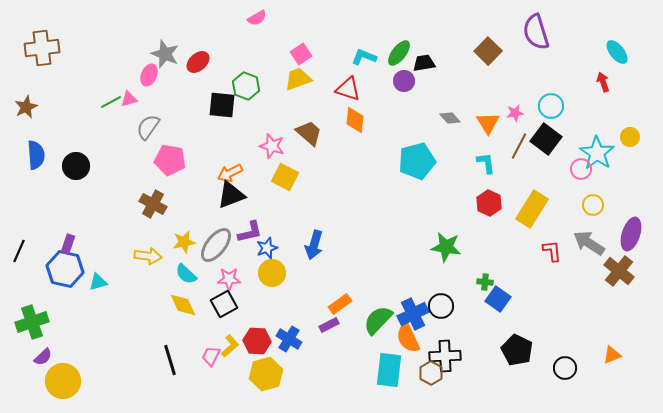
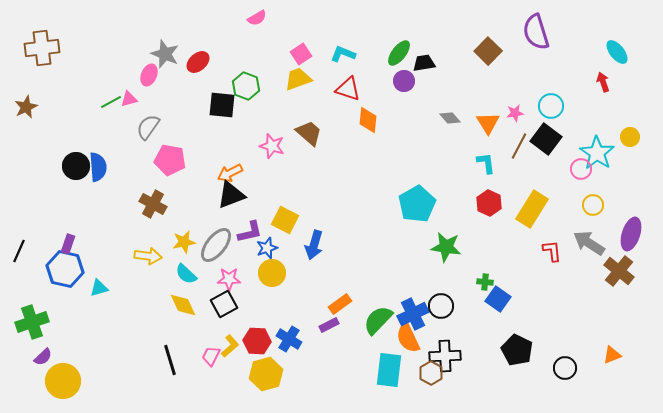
cyan L-shape at (364, 57): moved 21 px left, 3 px up
orange diamond at (355, 120): moved 13 px right
blue semicircle at (36, 155): moved 62 px right, 12 px down
cyan pentagon at (417, 161): moved 43 px down; rotated 15 degrees counterclockwise
yellow square at (285, 177): moved 43 px down
cyan triangle at (98, 282): moved 1 px right, 6 px down
